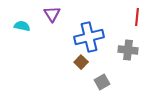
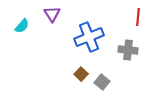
red line: moved 1 px right
cyan semicircle: rotated 119 degrees clockwise
blue cross: rotated 8 degrees counterclockwise
brown square: moved 12 px down
gray square: rotated 21 degrees counterclockwise
